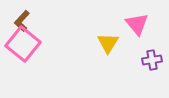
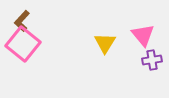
pink triangle: moved 6 px right, 11 px down
yellow triangle: moved 3 px left
